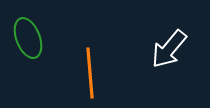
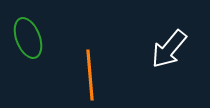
orange line: moved 2 px down
